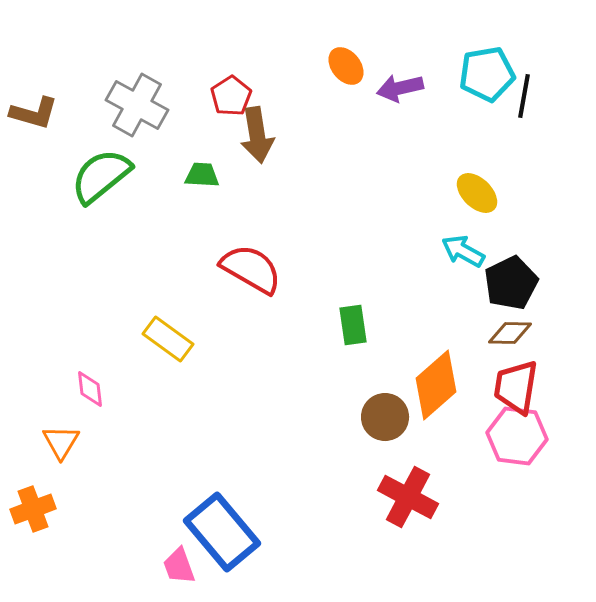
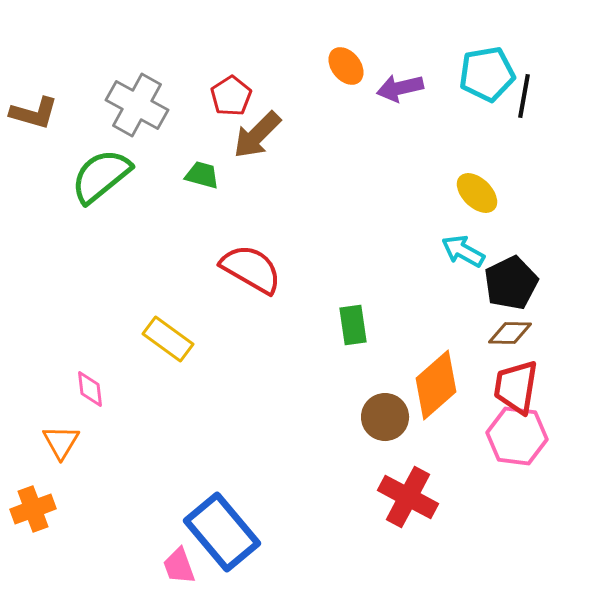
brown arrow: rotated 54 degrees clockwise
green trapezoid: rotated 12 degrees clockwise
